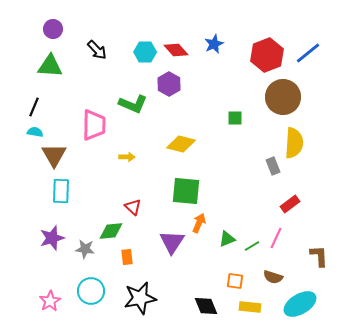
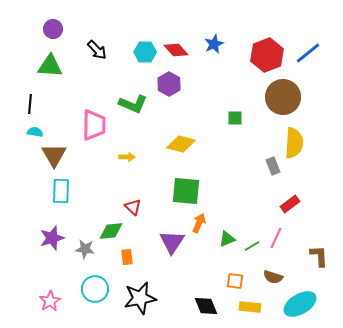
black line at (34, 107): moved 4 px left, 3 px up; rotated 18 degrees counterclockwise
cyan circle at (91, 291): moved 4 px right, 2 px up
